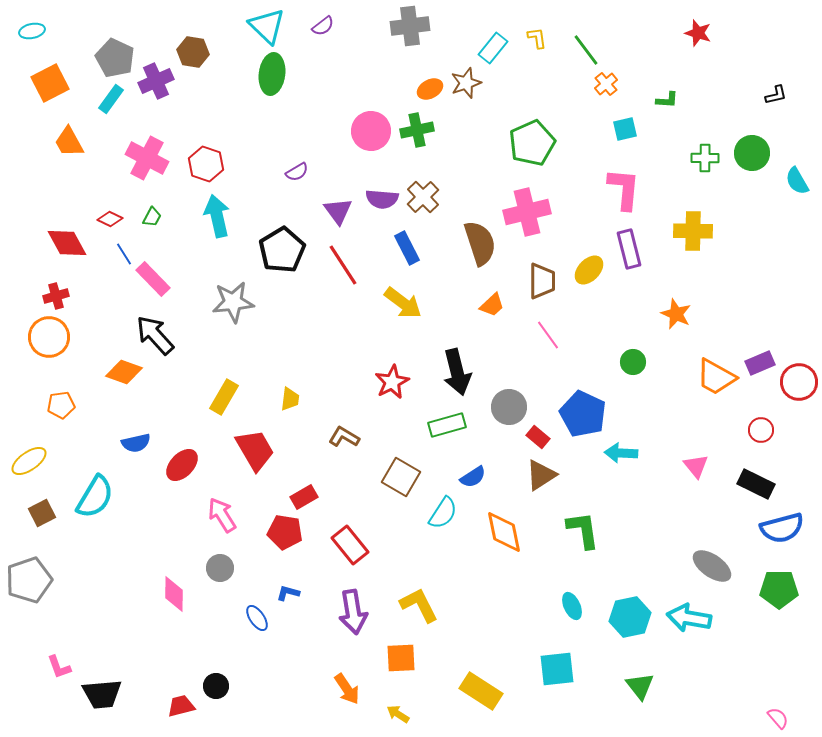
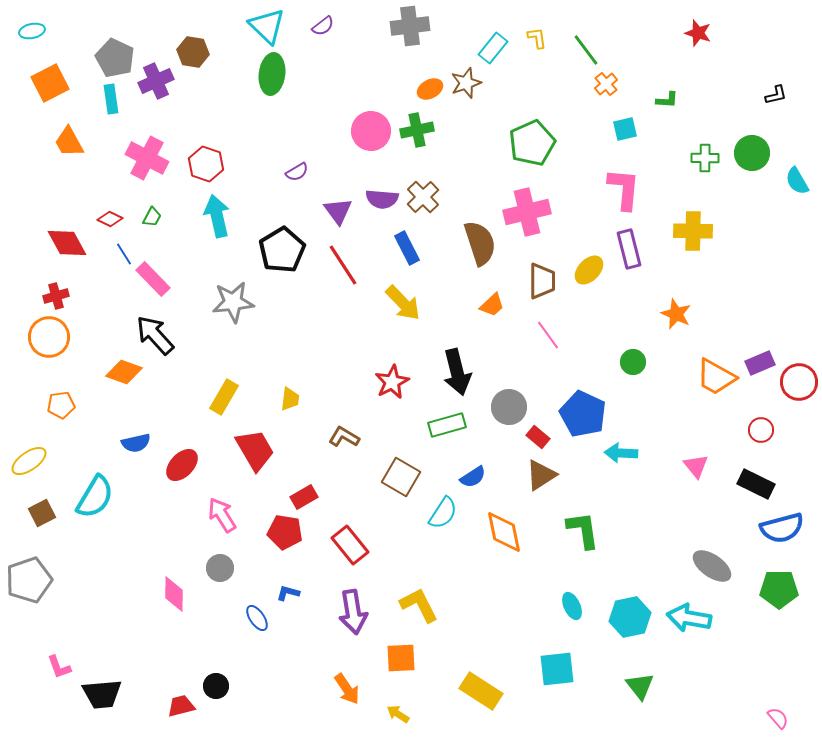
cyan rectangle at (111, 99): rotated 44 degrees counterclockwise
yellow arrow at (403, 303): rotated 9 degrees clockwise
